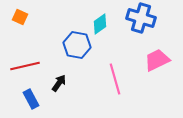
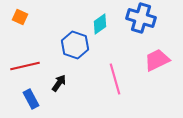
blue hexagon: moved 2 px left; rotated 8 degrees clockwise
